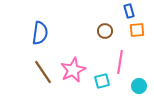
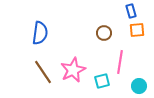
blue rectangle: moved 2 px right
brown circle: moved 1 px left, 2 px down
